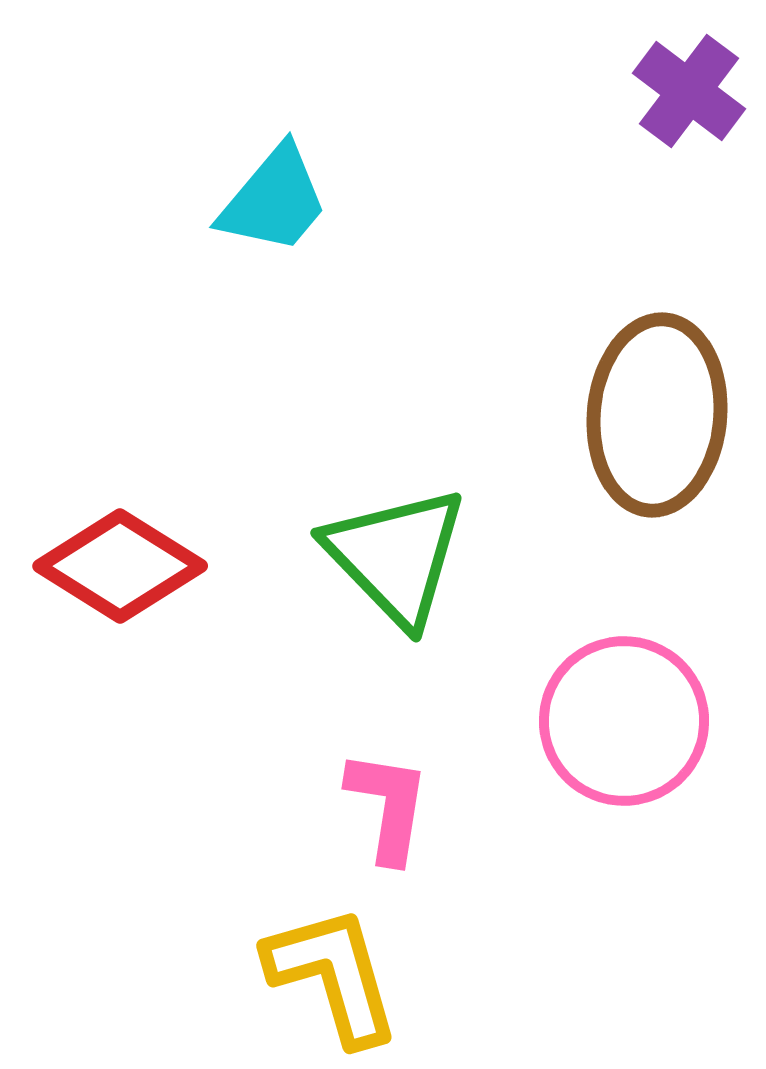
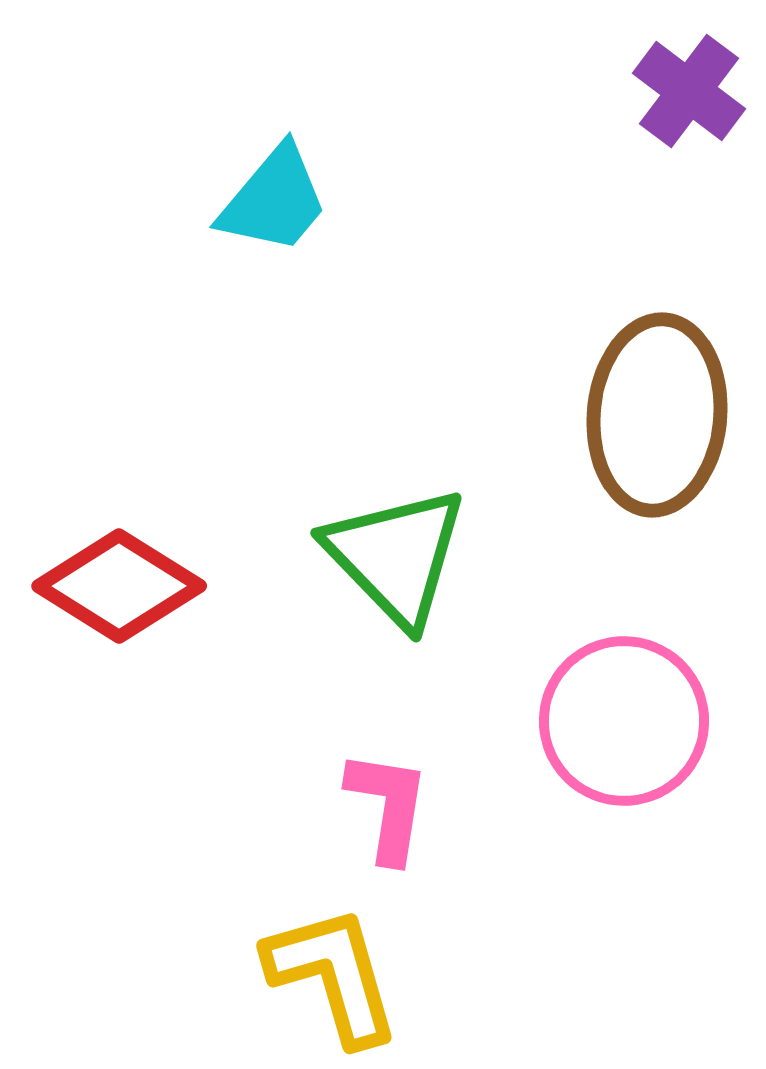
red diamond: moved 1 px left, 20 px down
